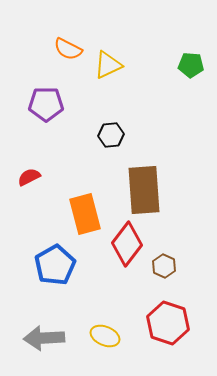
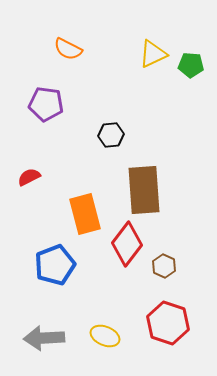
yellow triangle: moved 45 px right, 11 px up
purple pentagon: rotated 8 degrees clockwise
blue pentagon: rotated 9 degrees clockwise
